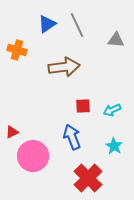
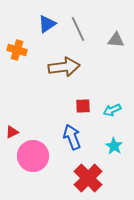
gray line: moved 1 px right, 4 px down
